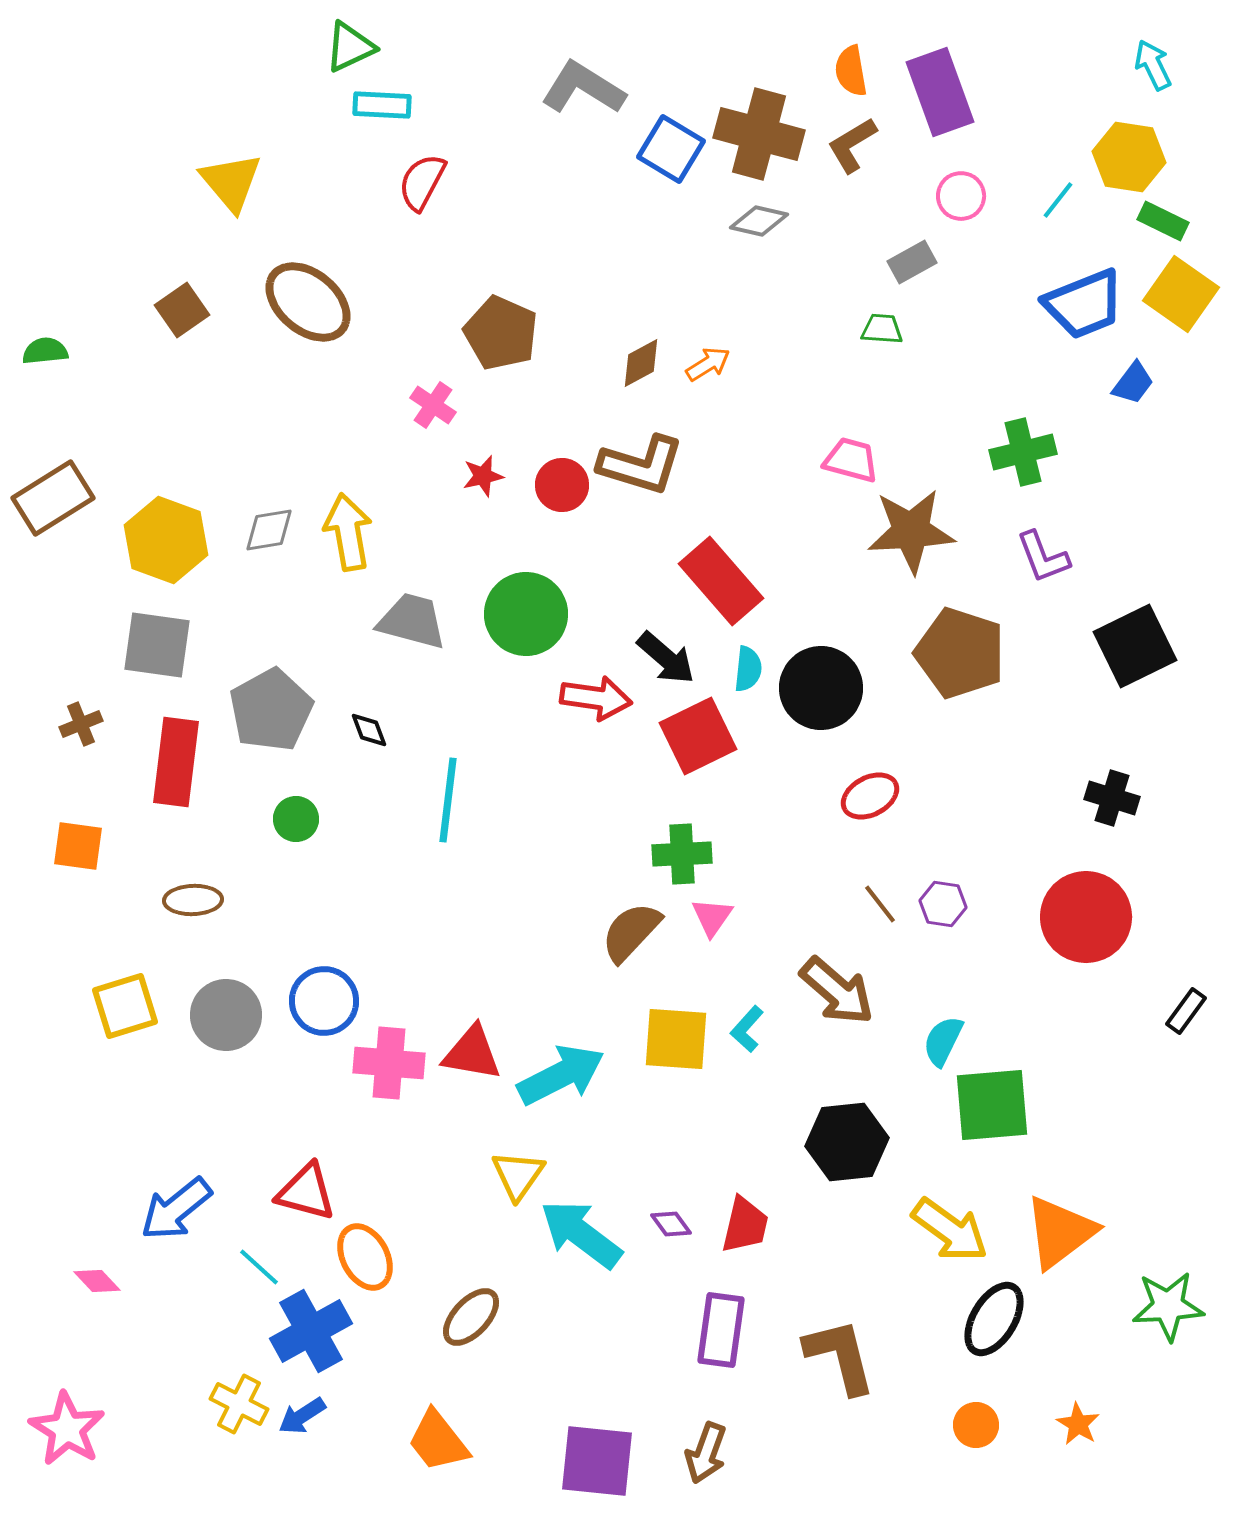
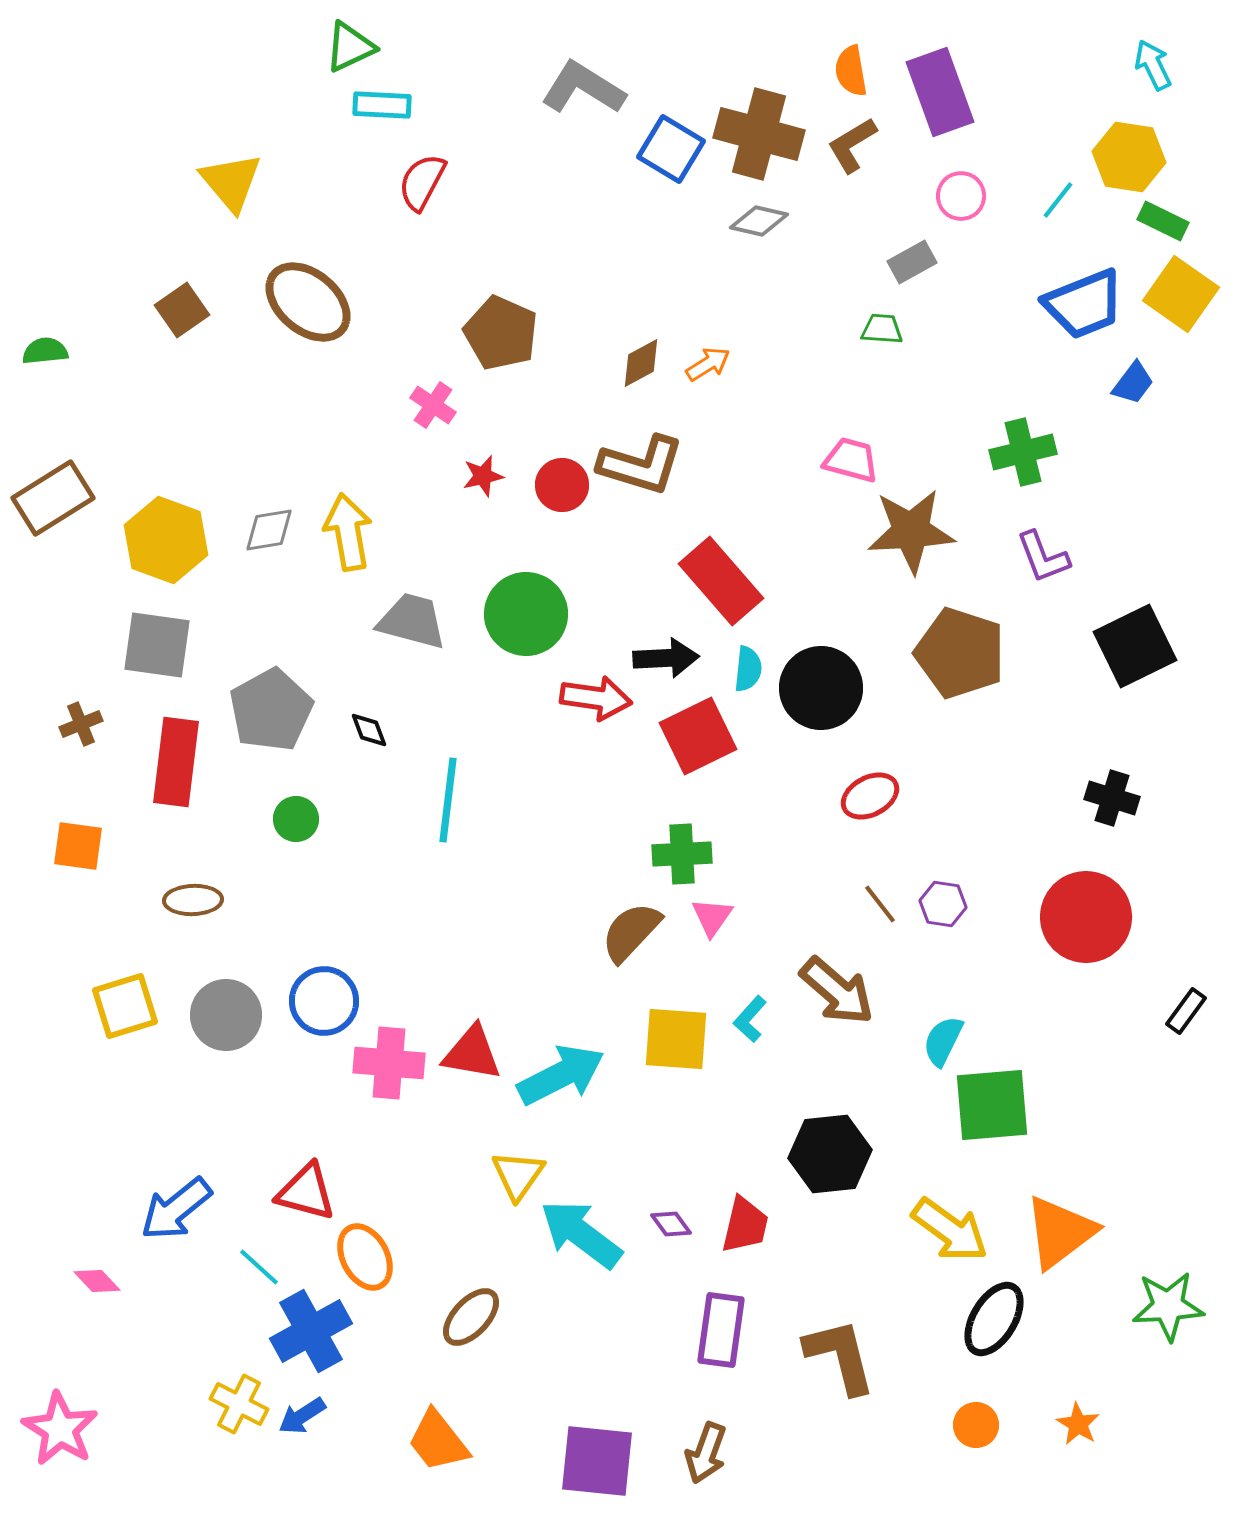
black arrow at (666, 658): rotated 44 degrees counterclockwise
cyan L-shape at (747, 1029): moved 3 px right, 10 px up
black hexagon at (847, 1142): moved 17 px left, 12 px down
pink star at (67, 1429): moved 7 px left
